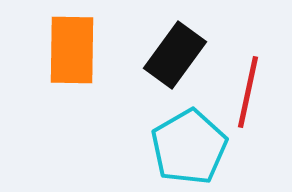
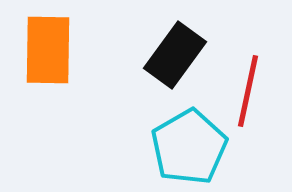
orange rectangle: moved 24 px left
red line: moved 1 px up
